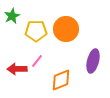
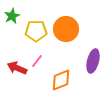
red arrow: moved 1 px up; rotated 24 degrees clockwise
